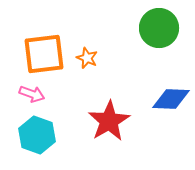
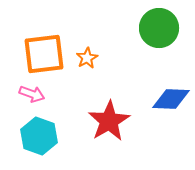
orange star: rotated 20 degrees clockwise
cyan hexagon: moved 2 px right, 1 px down
